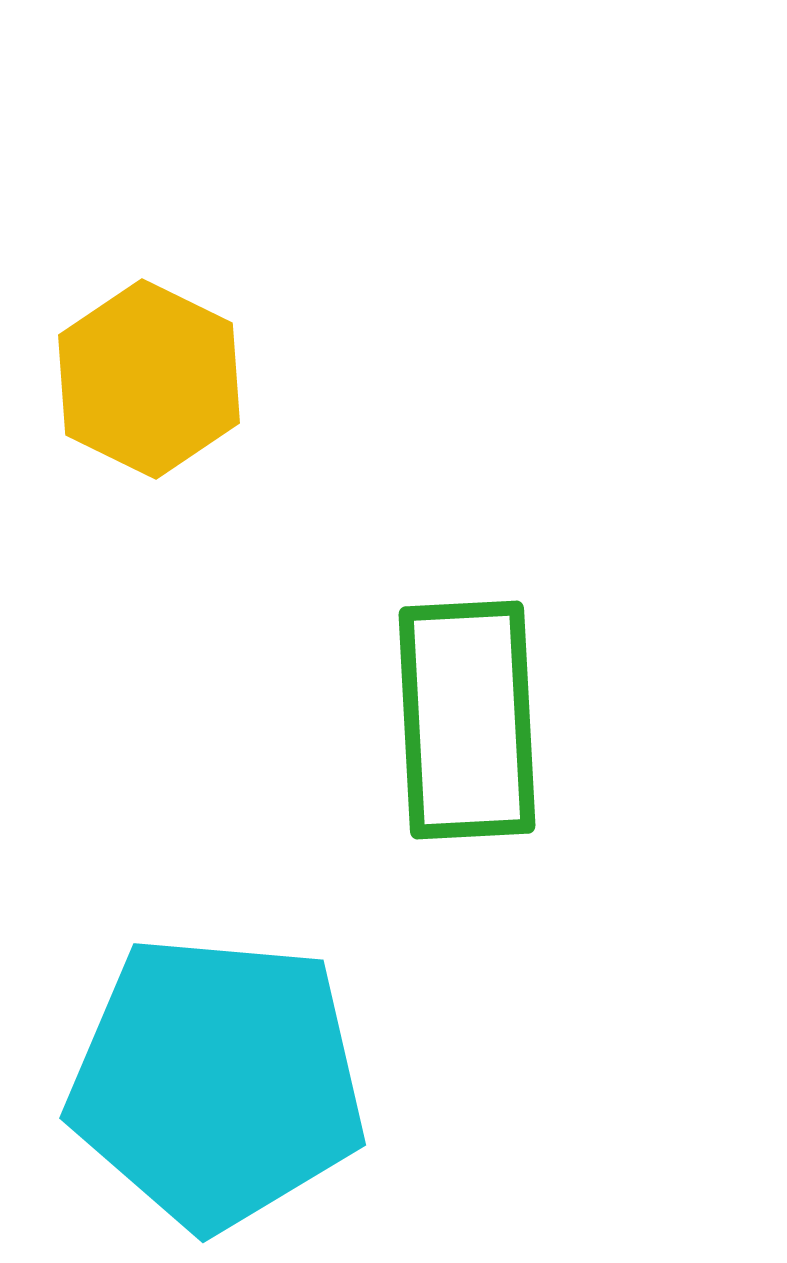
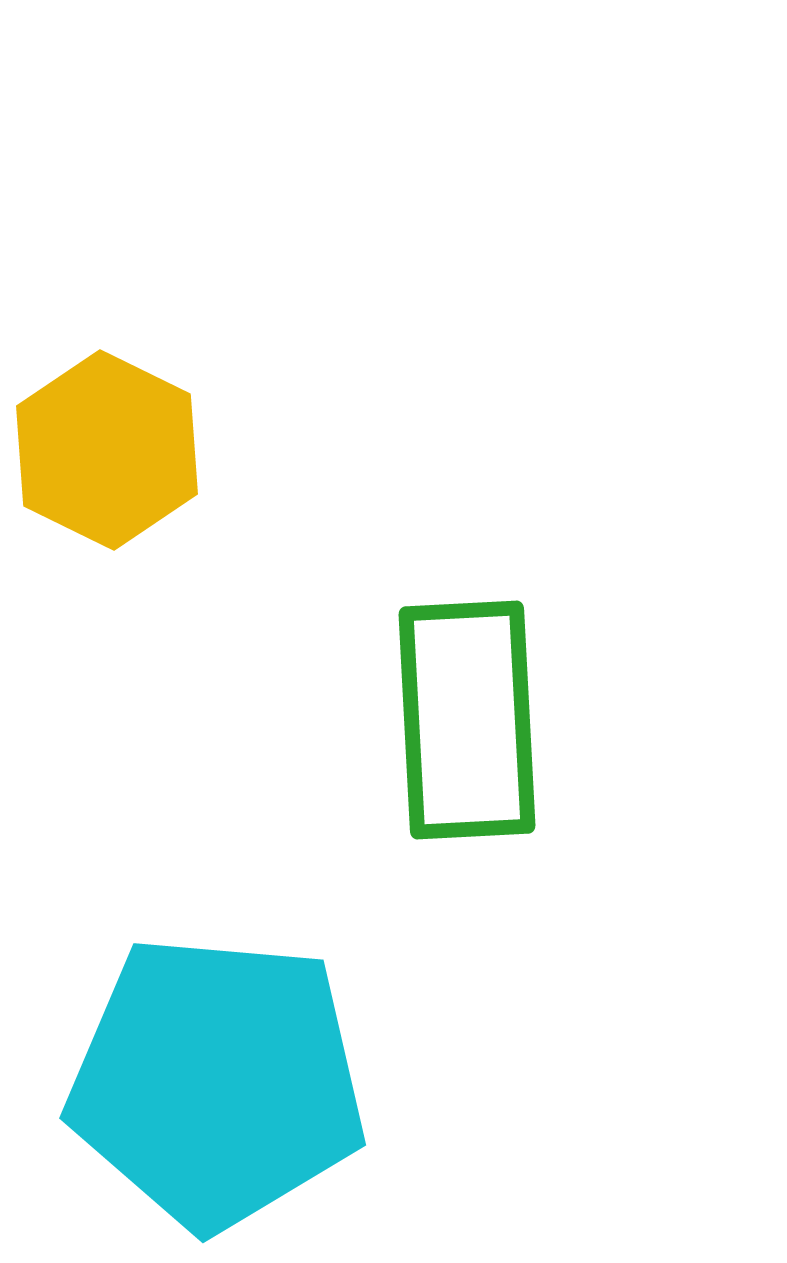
yellow hexagon: moved 42 px left, 71 px down
